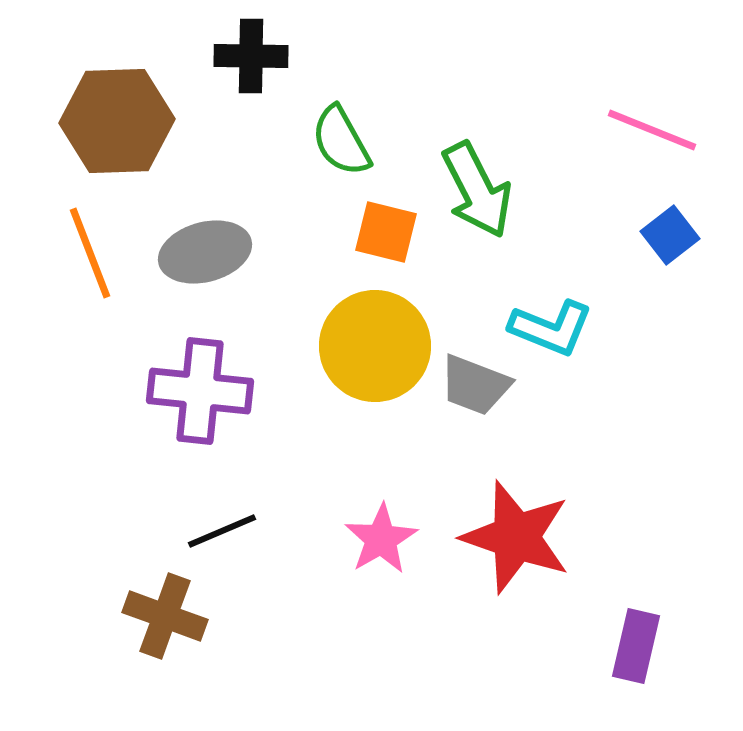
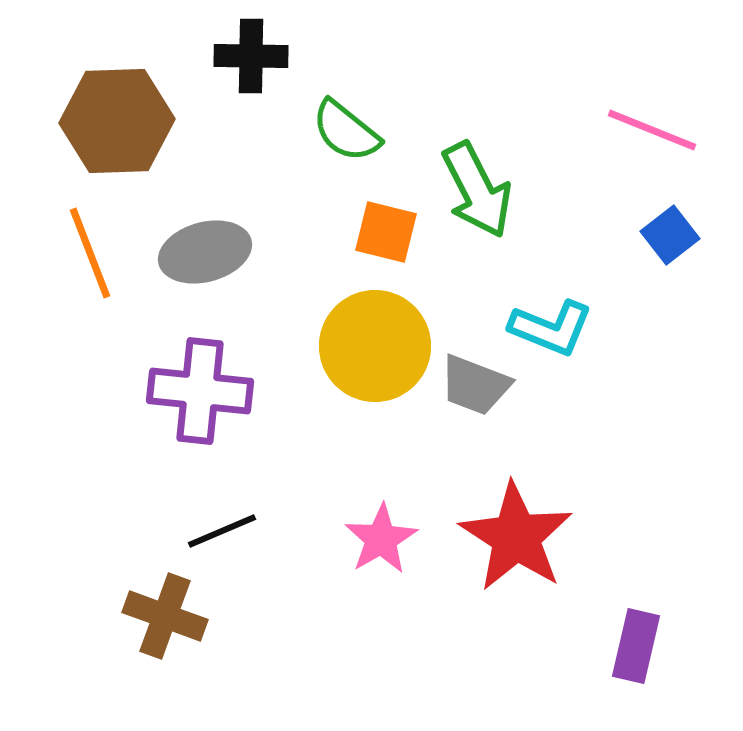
green semicircle: moved 5 px right, 10 px up; rotated 22 degrees counterclockwise
red star: rotated 14 degrees clockwise
